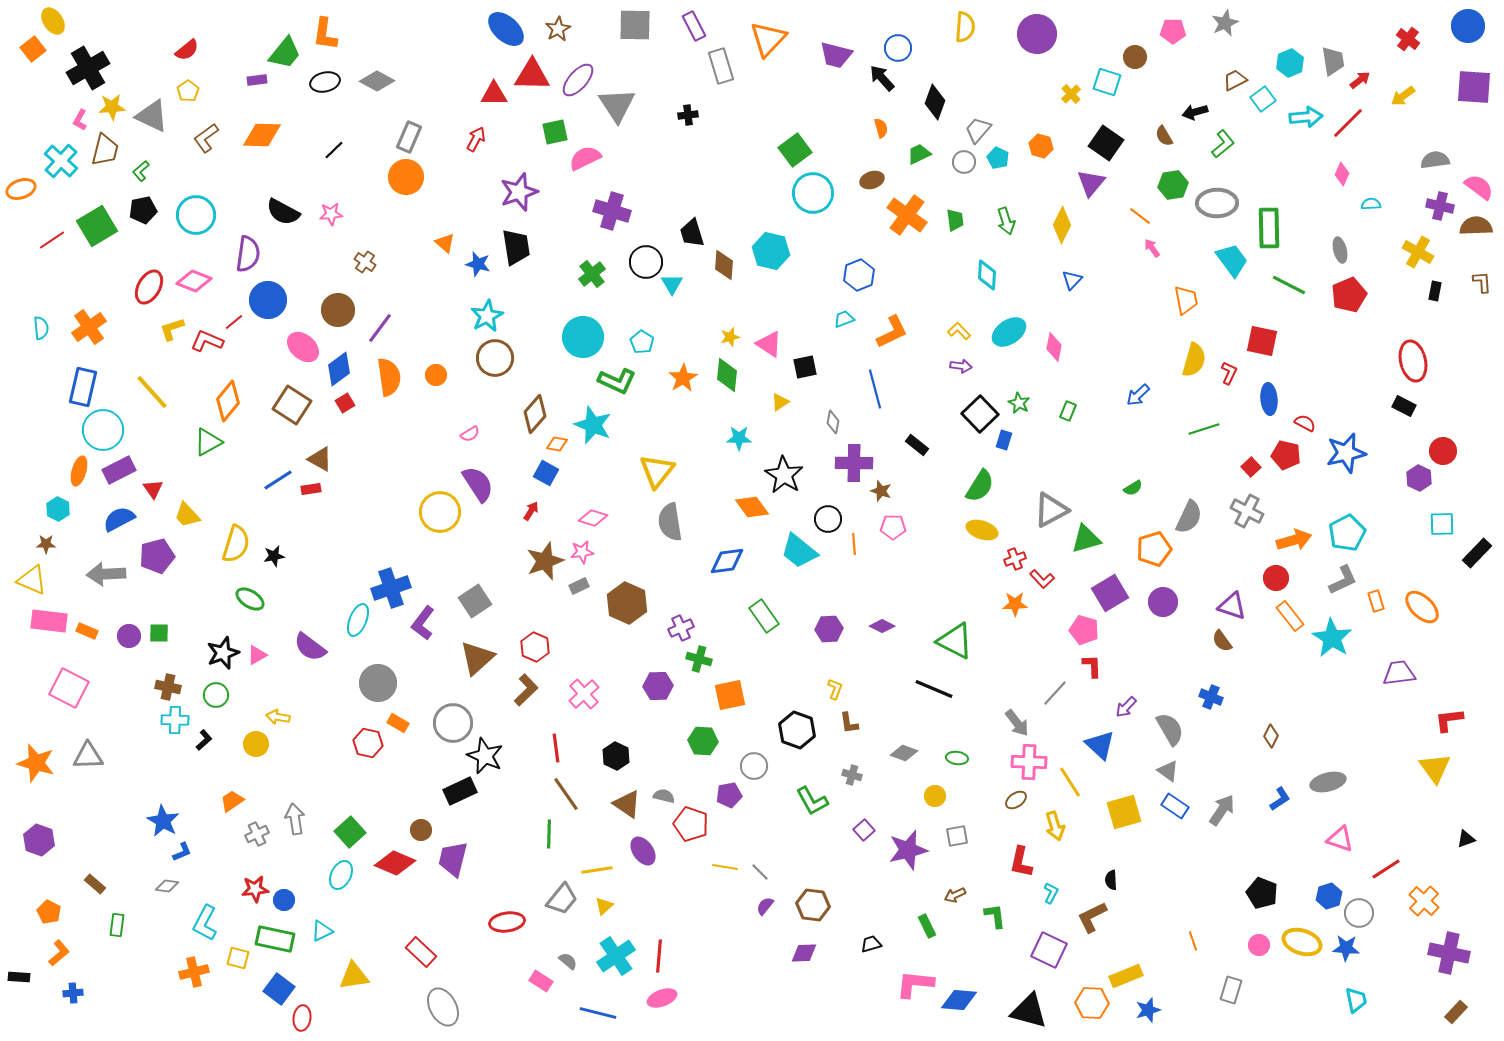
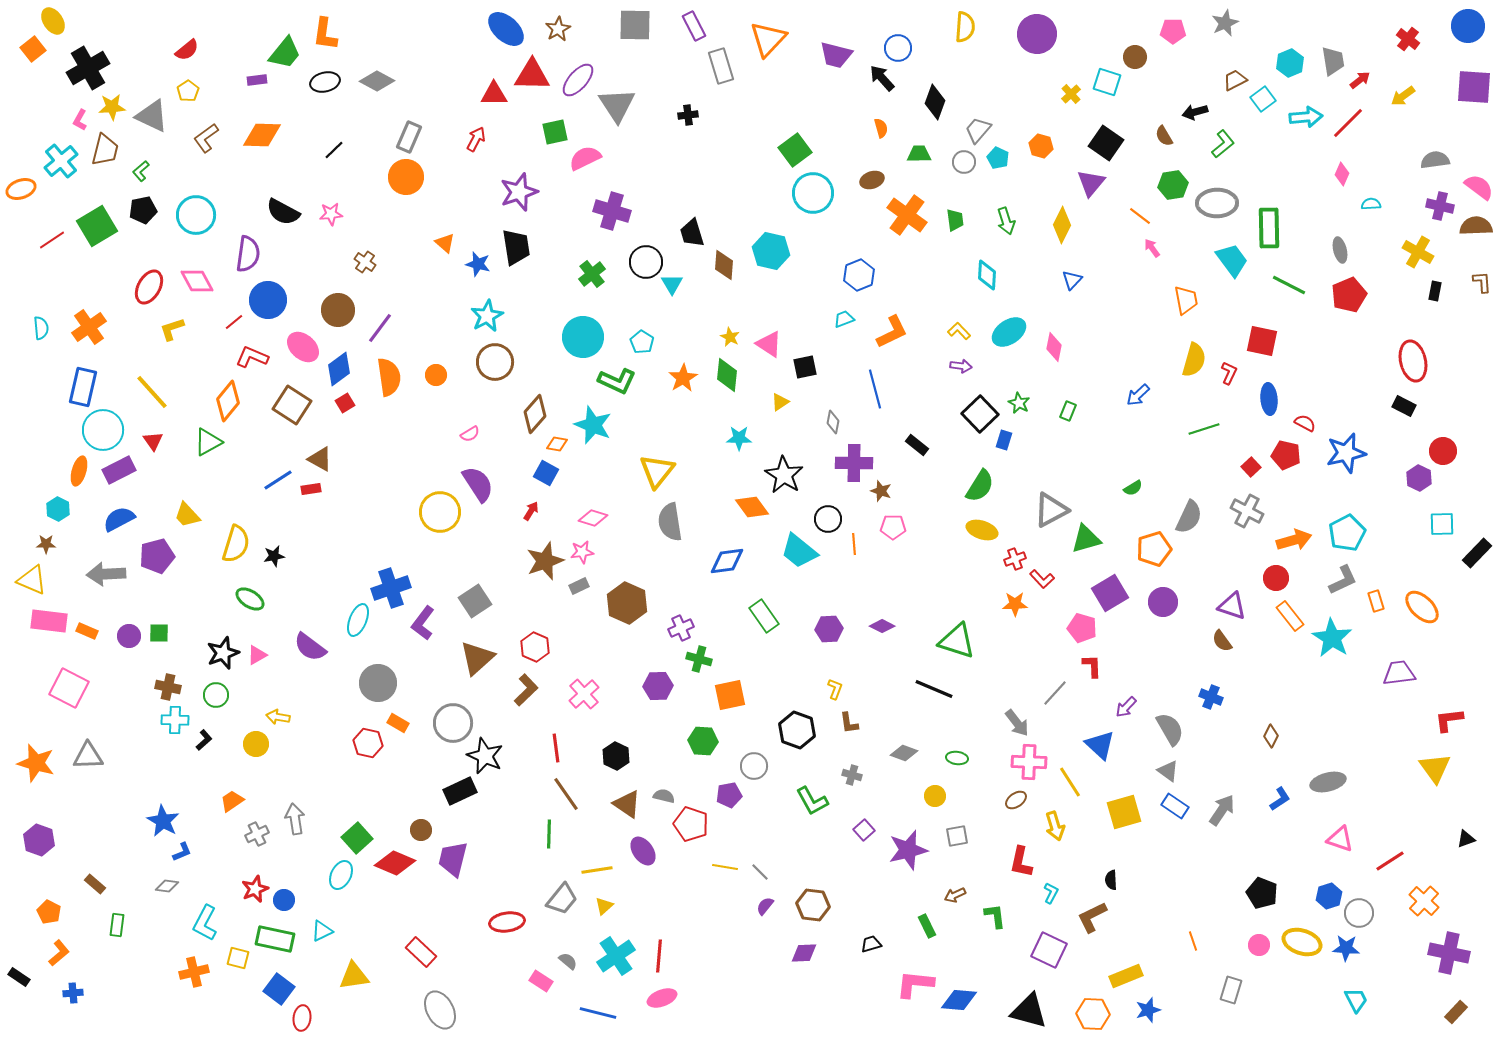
green trapezoid at (919, 154): rotated 25 degrees clockwise
cyan cross at (61, 161): rotated 8 degrees clockwise
pink diamond at (194, 281): moved 3 px right; rotated 40 degrees clockwise
yellow star at (730, 337): rotated 30 degrees counterclockwise
red L-shape at (207, 341): moved 45 px right, 16 px down
brown circle at (495, 358): moved 4 px down
red triangle at (153, 489): moved 48 px up
pink pentagon at (1084, 630): moved 2 px left, 2 px up
green triangle at (955, 641): moved 2 px right; rotated 9 degrees counterclockwise
green square at (350, 832): moved 7 px right, 6 px down
red line at (1386, 869): moved 4 px right, 8 px up
red star at (255, 889): rotated 16 degrees counterclockwise
black rectangle at (19, 977): rotated 30 degrees clockwise
cyan trapezoid at (1356, 1000): rotated 16 degrees counterclockwise
orange hexagon at (1092, 1003): moved 1 px right, 11 px down
gray ellipse at (443, 1007): moved 3 px left, 3 px down
